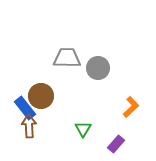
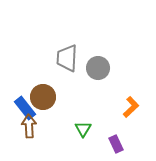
gray trapezoid: rotated 88 degrees counterclockwise
brown circle: moved 2 px right, 1 px down
purple rectangle: rotated 66 degrees counterclockwise
